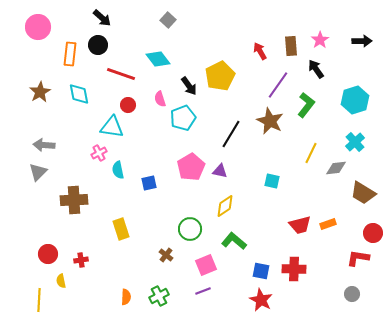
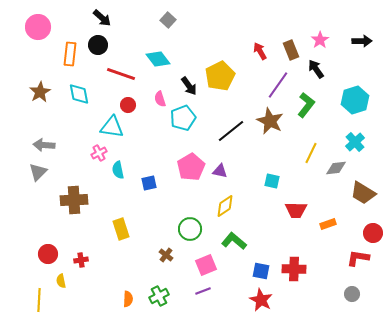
brown rectangle at (291, 46): moved 4 px down; rotated 18 degrees counterclockwise
black line at (231, 134): moved 3 px up; rotated 20 degrees clockwise
red trapezoid at (300, 225): moved 4 px left, 15 px up; rotated 15 degrees clockwise
orange semicircle at (126, 297): moved 2 px right, 2 px down
